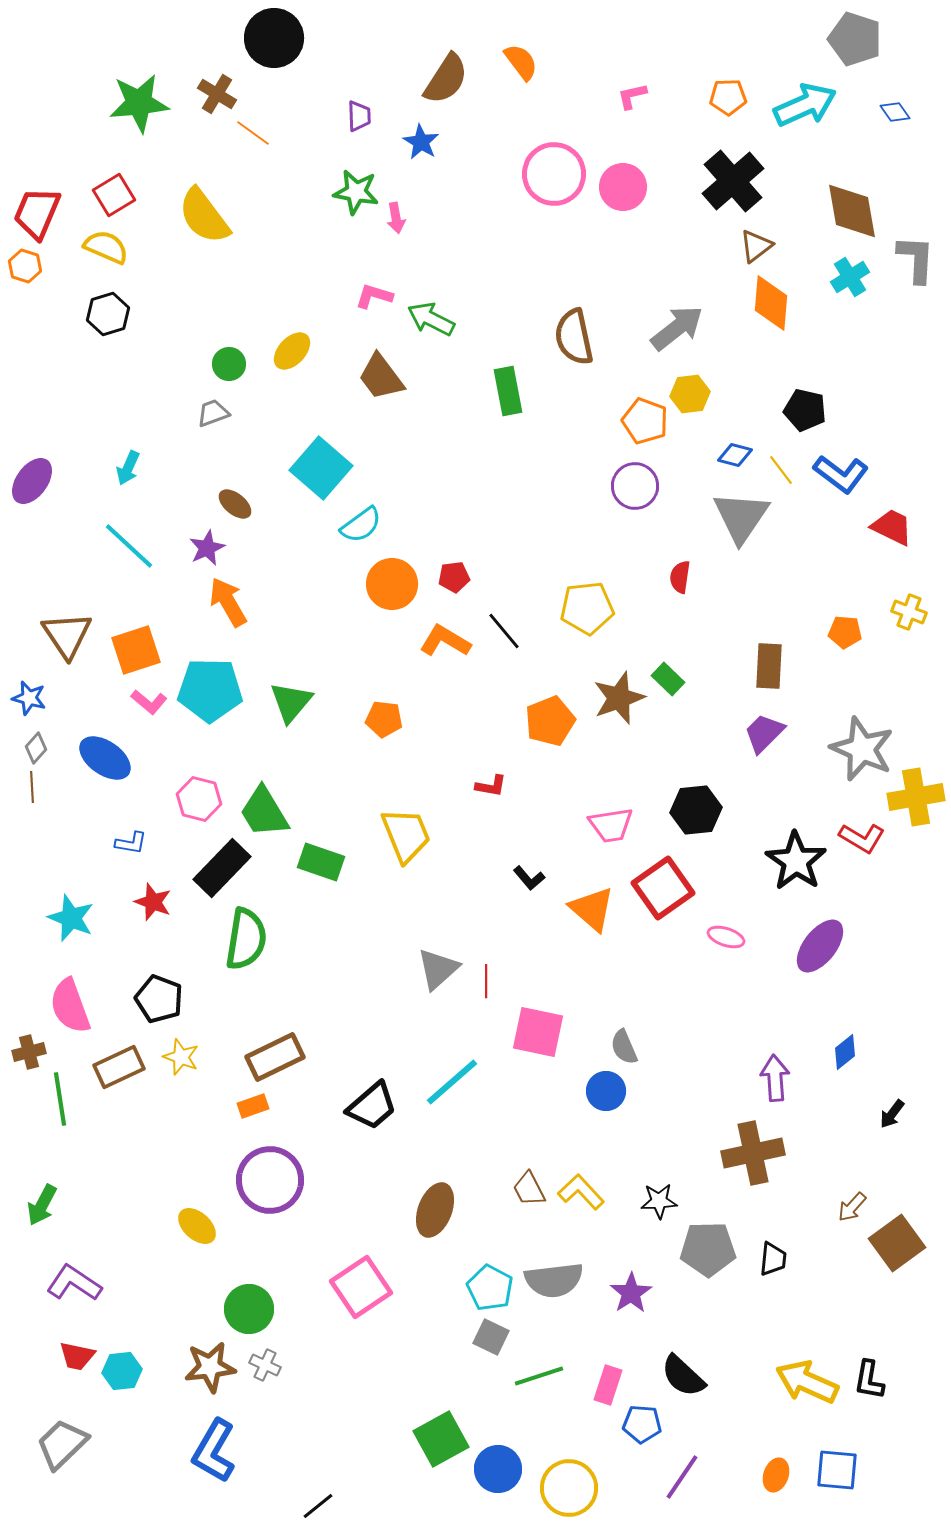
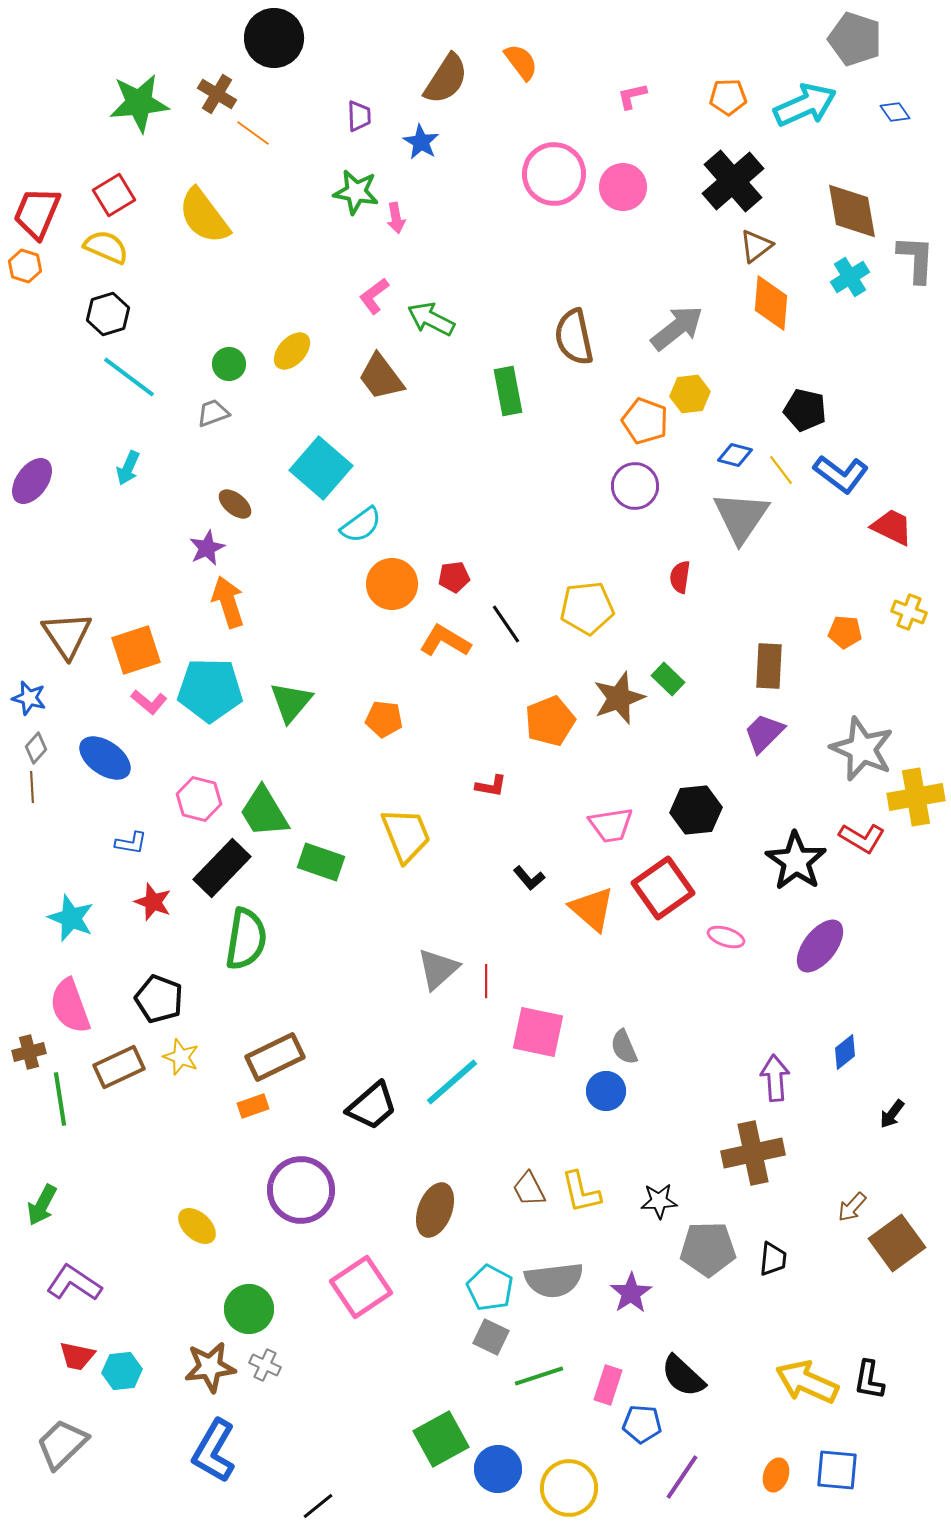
pink L-shape at (374, 296): rotated 54 degrees counterclockwise
cyan line at (129, 546): moved 169 px up; rotated 6 degrees counterclockwise
orange arrow at (228, 602): rotated 12 degrees clockwise
black line at (504, 631): moved 2 px right, 7 px up; rotated 6 degrees clockwise
purple circle at (270, 1180): moved 31 px right, 10 px down
yellow L-shape at (581, 1192): rotated 150 degrees counterclockwise
